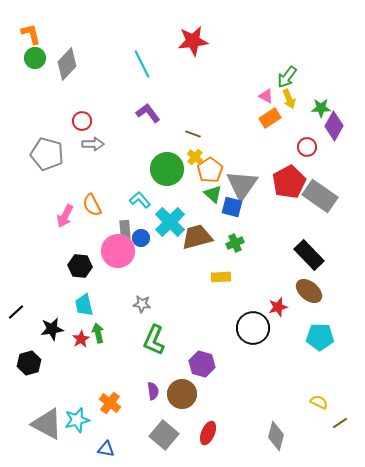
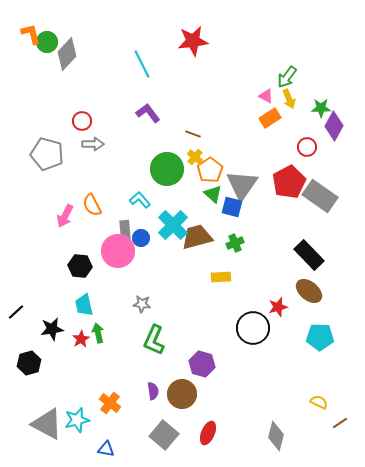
green circle at (35, 58): moved 12 px right, 16 px up
gray diamond at (67, 64): moved 10 px up
cyan cross at (170, 222): moved 3 px right, 3 px down
